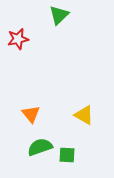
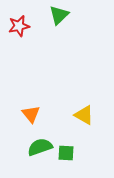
red star: moved 1 px right, 13 px up
green square: moved 1 px left, 2 px up
